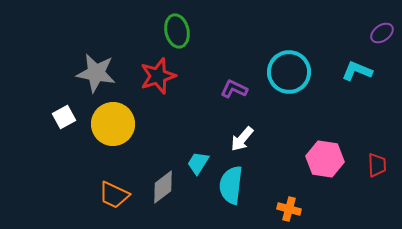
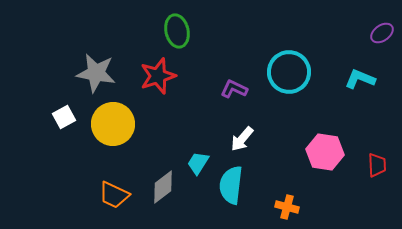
cyan L-shape: moved 3 px right, 8 px down
pink hexagon: moved 7 px up
orange cross: moved 2 px left, 2 px up
